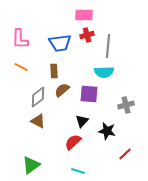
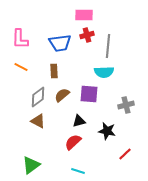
brown semicircle: moved 5 px down
black triangle: moved 3 px left; rotated 32 degrees clockwise
